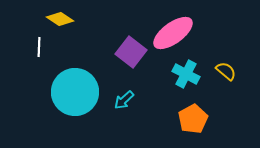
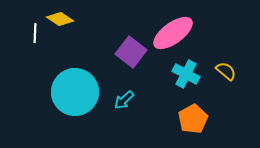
white line: moved 4 px left, 14 px up
